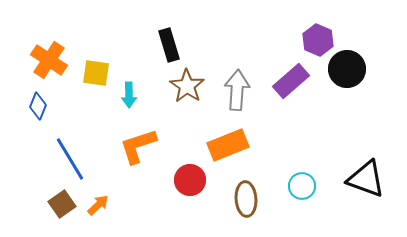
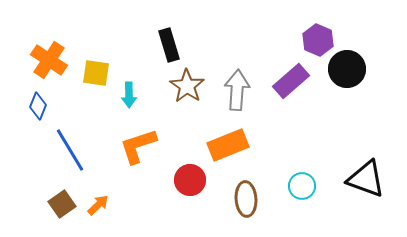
blue line: moved 9 px up
